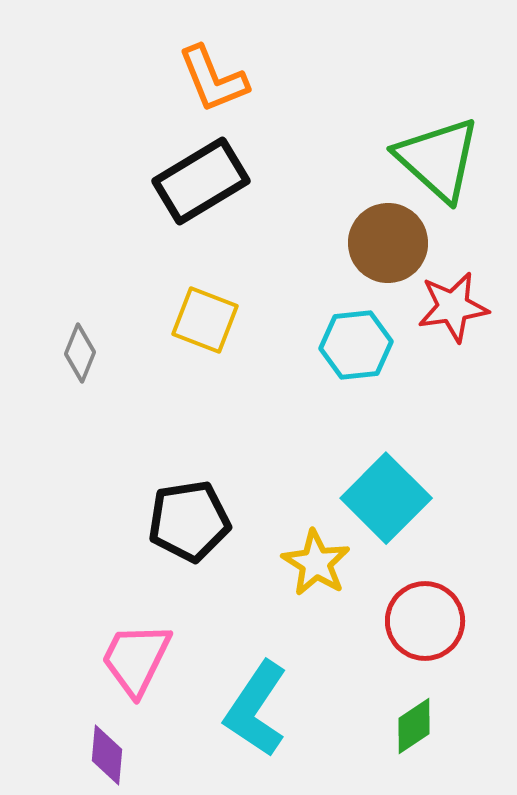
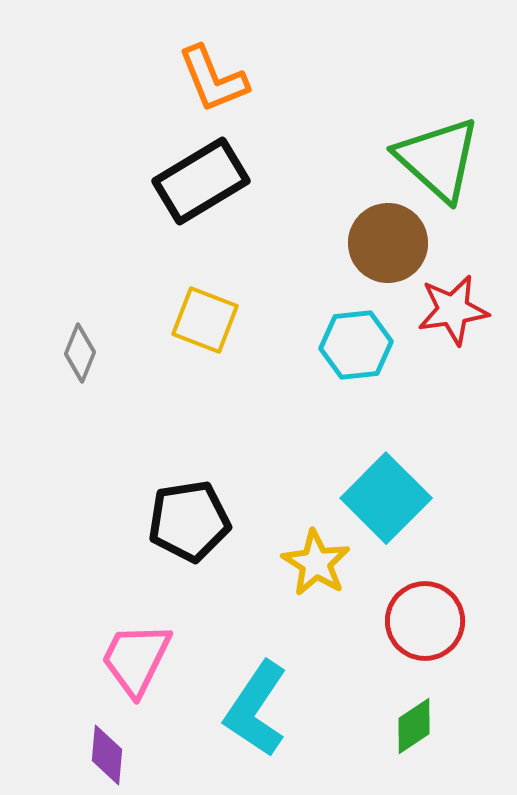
red star: moved 3 px down
